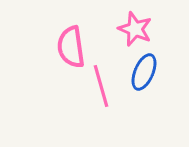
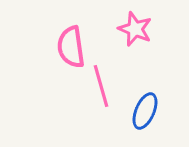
blue ellipse: moved 1 px right, 39 px down
